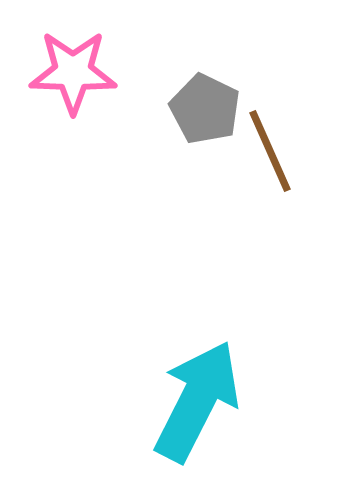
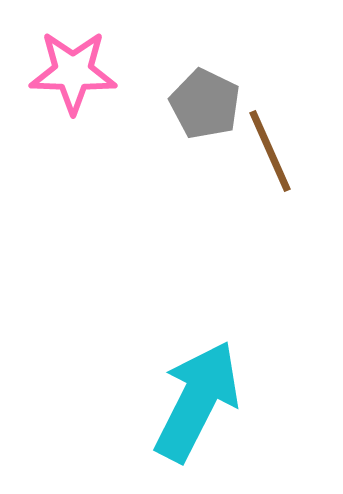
gray pentagon: moved 5 px up
